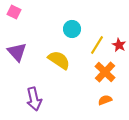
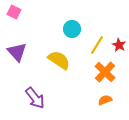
purple arrow: moved 1 px right, 1 px up; rotated 25 degrees counterclockwise
